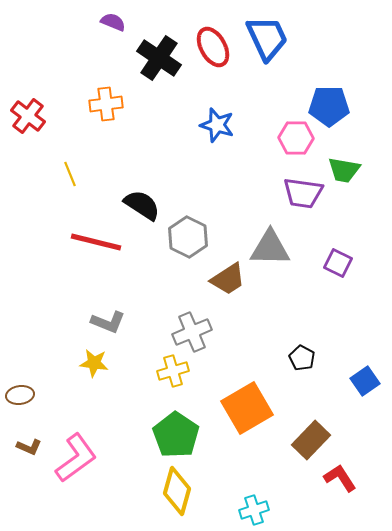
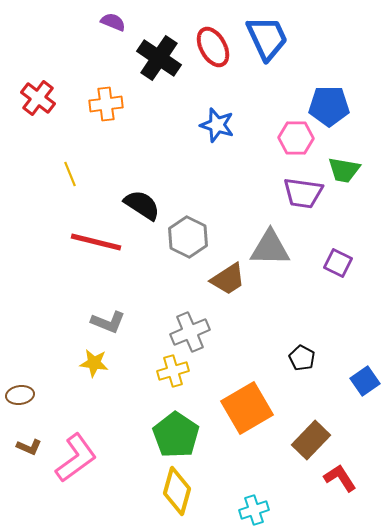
red cross: moved 10 px right, 18 px up
gray cross: moved 2 px left
